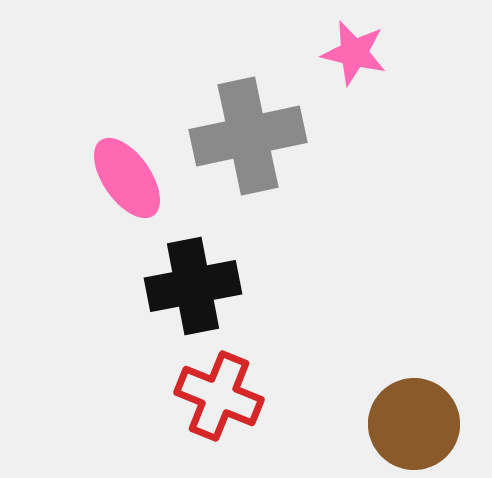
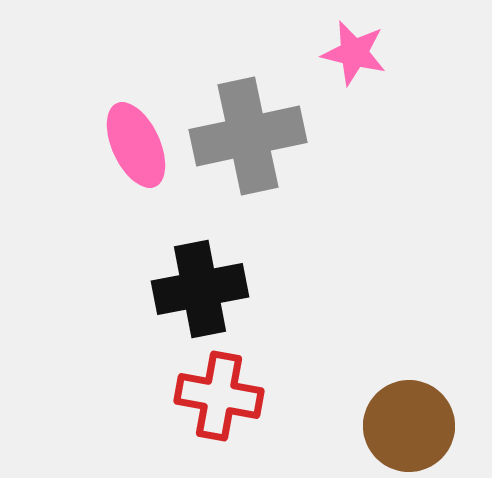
pink ellipse: moved 9 px right, 33 px up; rotated 10 degrees clockwise
black cross: moved 7 px right, 3 px down
red cross: rotated 12 degrees counterclockwise
brown circle: moved 5 px left, 2 px down
